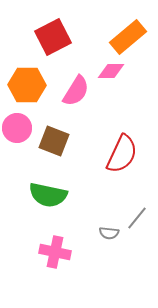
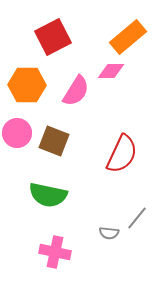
pink circle: moved 5 px down
